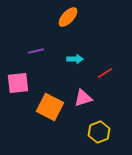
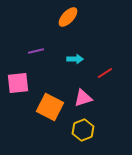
yellow hexagon: moved 16 px left, 2 px up
